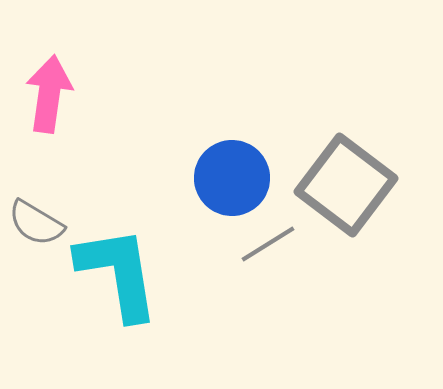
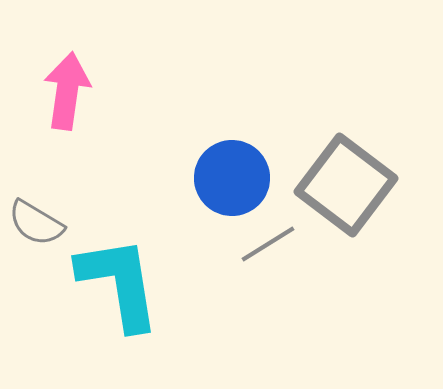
pink arrow: moved 18 px right, 3 px up
cyan L-shape: moved 1 px right, 10 px down
